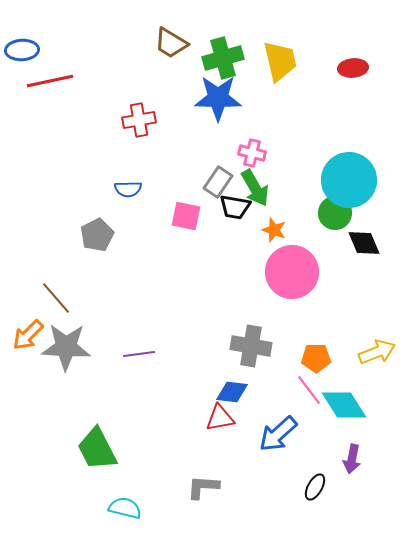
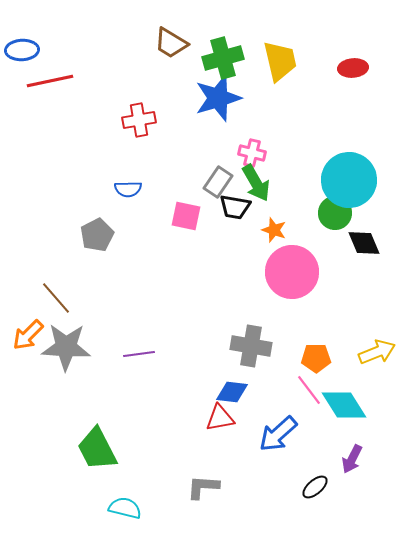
blue star: rotated 18 degrees counterclockwise
green arrow: moved 1 px right, 5 px up
purple arrow: rotated 16 degrees clockwise
black ellipse: rotated 20 degrees clockwise
